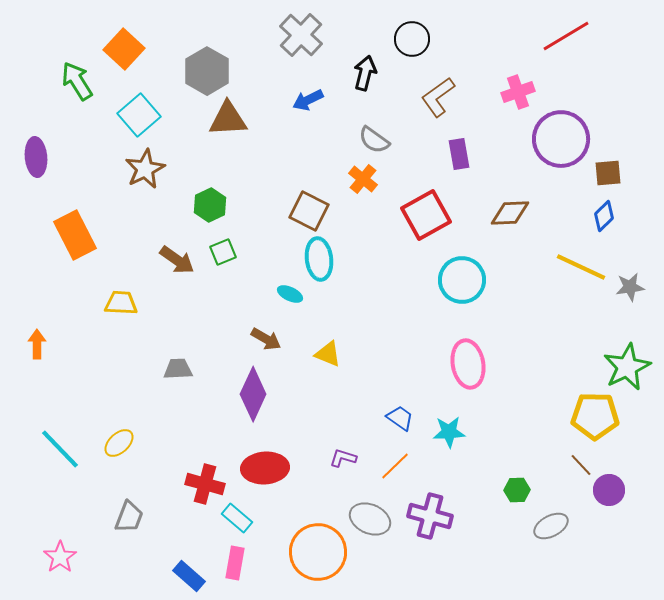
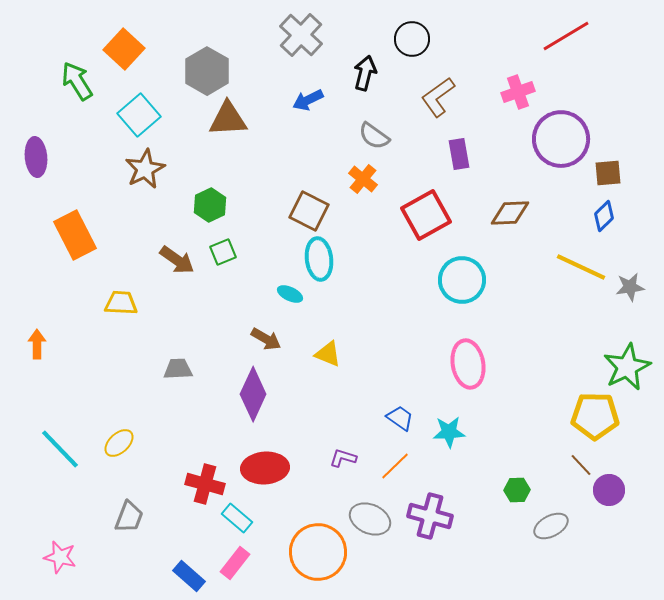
gray semicircle at (374, 140): moved 4 px up
pink star at (60, 557): rotated 24 degrees counterclockwise
pink rectangle at (235, 563): rotated 28 degrees clockwise
